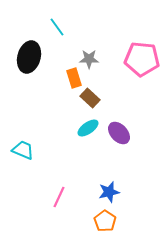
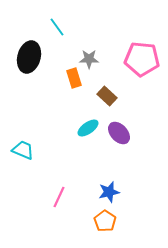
brown rectangle: moved 17 px right, 2 px up
